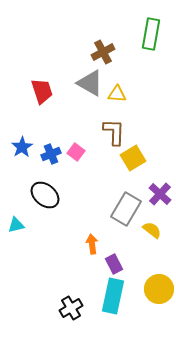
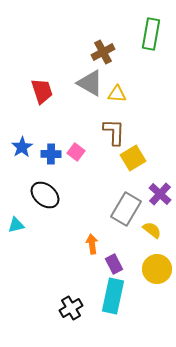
blue cross: rotated 24 degrees clockwise
yellow circle: moved 2 px left, 20 px up
